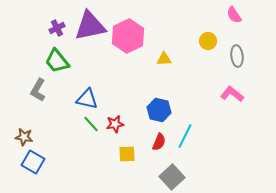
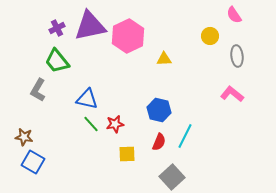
yellow circle: moved 2 px right, 5 px up
